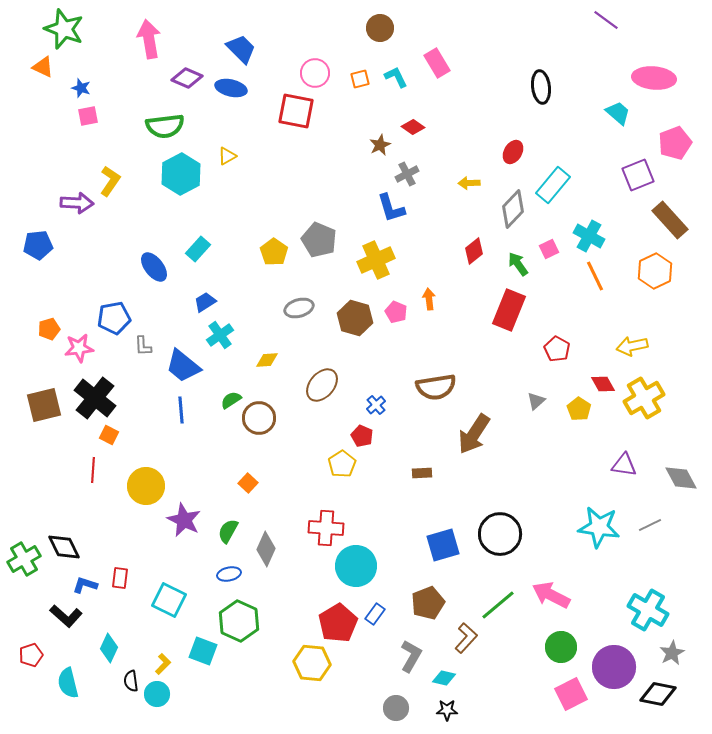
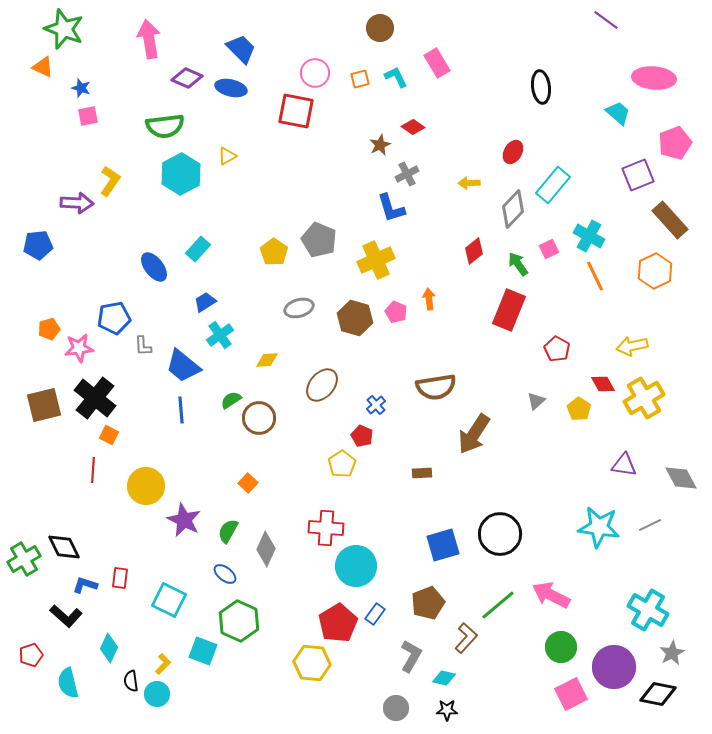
blue ellipse at (229, 574): moved 4 px left; rotated 50 degrees clockwise
